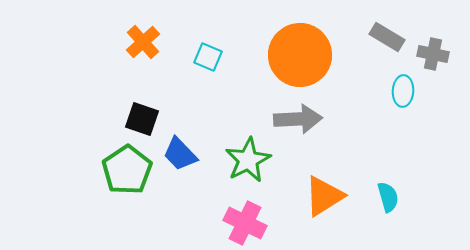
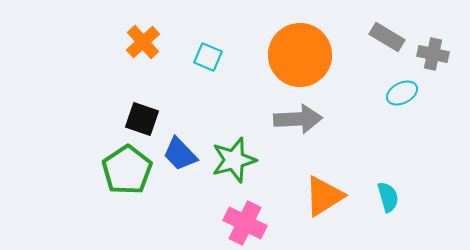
cyan ellipse: moved 1 px left, 2 px down; rotated 60 degrees clockwise
green star: moved 14 px left; rotated 12 degrees clockwise
